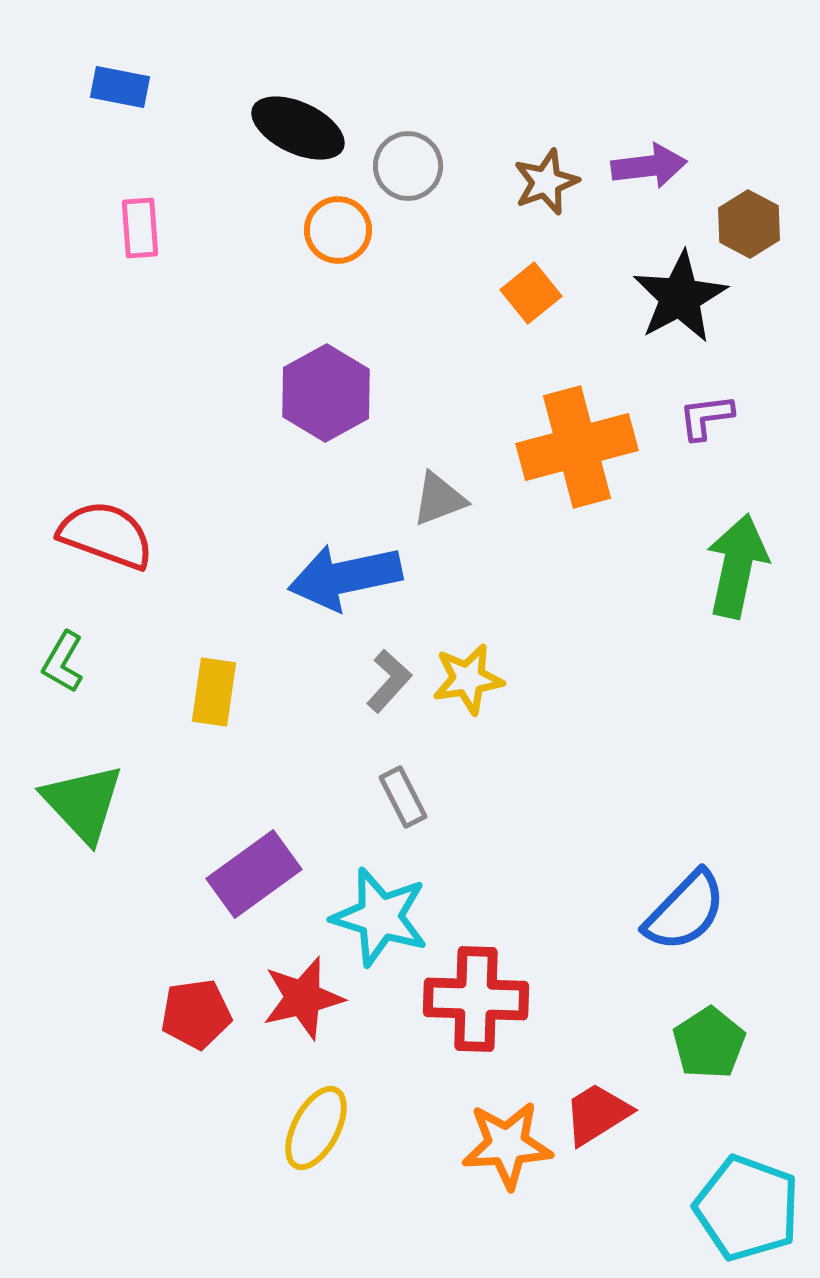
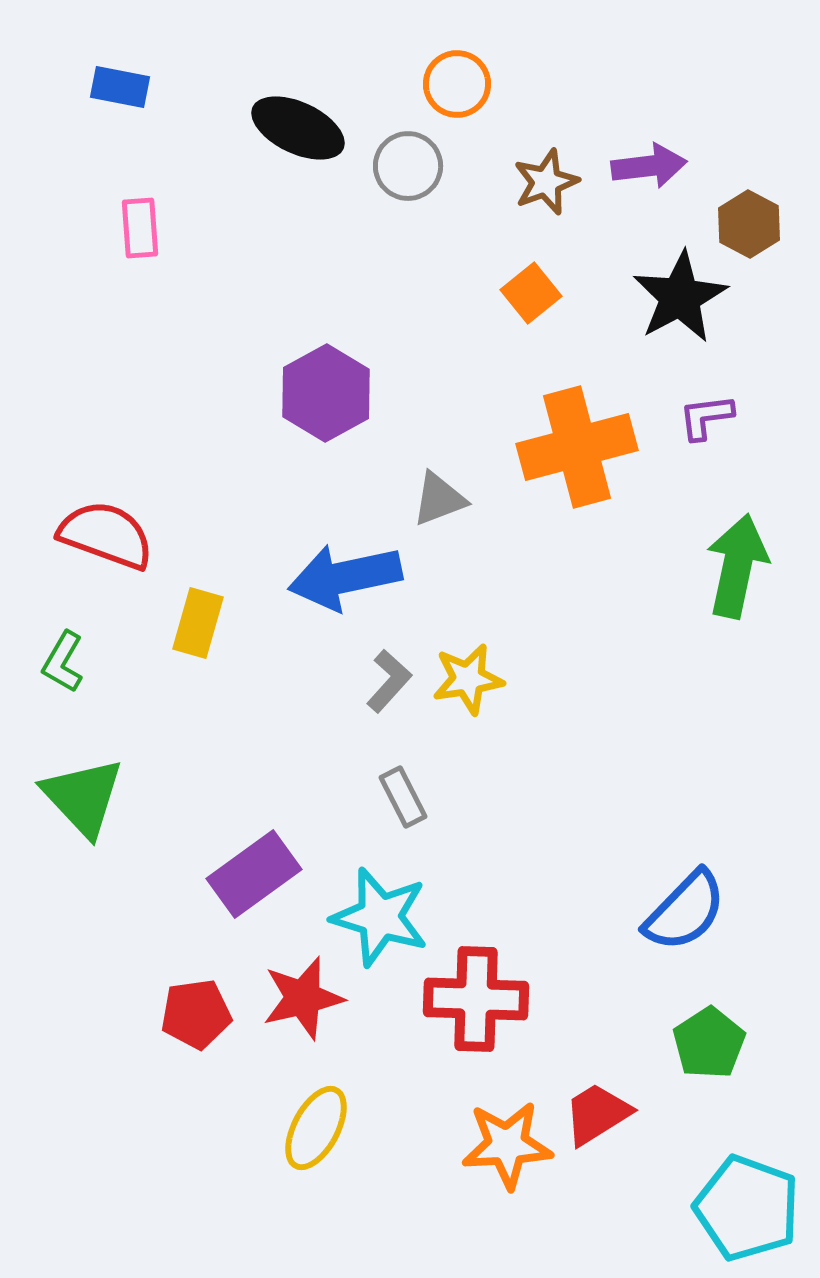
orange circle: moved 119 px right, 146 px up
yellow rectangle: moved 16 px left, 69 px up; rotated 8 degrees clockwise
green triangle: moved 6 px up
